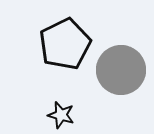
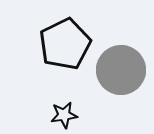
black star: moved 3 px right; rotated 24 degrees counterclockwise
